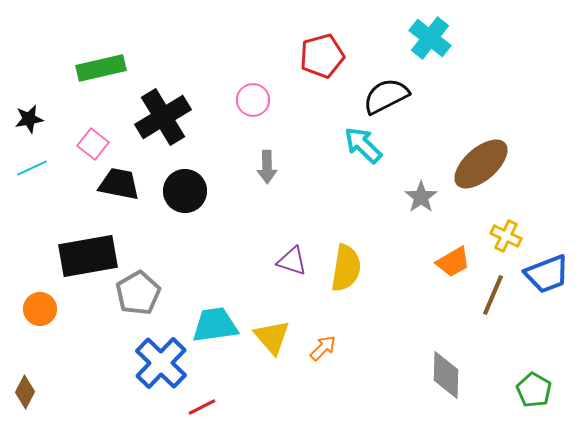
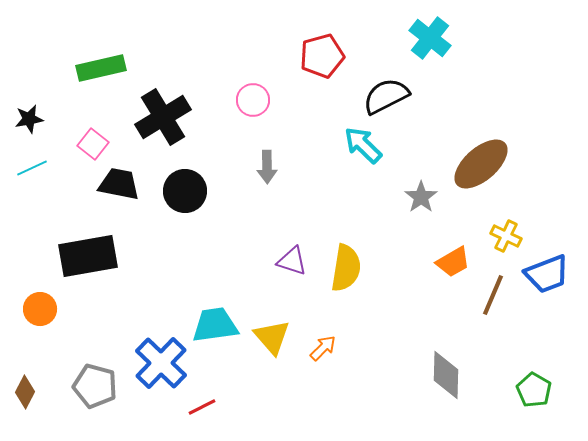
gray pentagon: moved 43 px left, 93 px down; rotated 27 degrees counterclockwise
